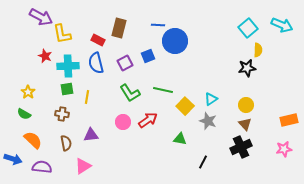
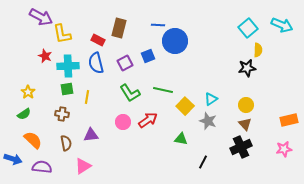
green semicircle: rotated 64 degrees counterclockwise
green triangle: moved 1 px right
